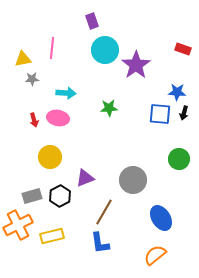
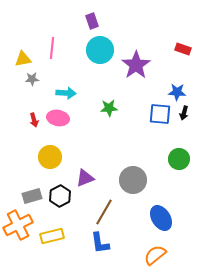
cyan circle: moved 5 px left
